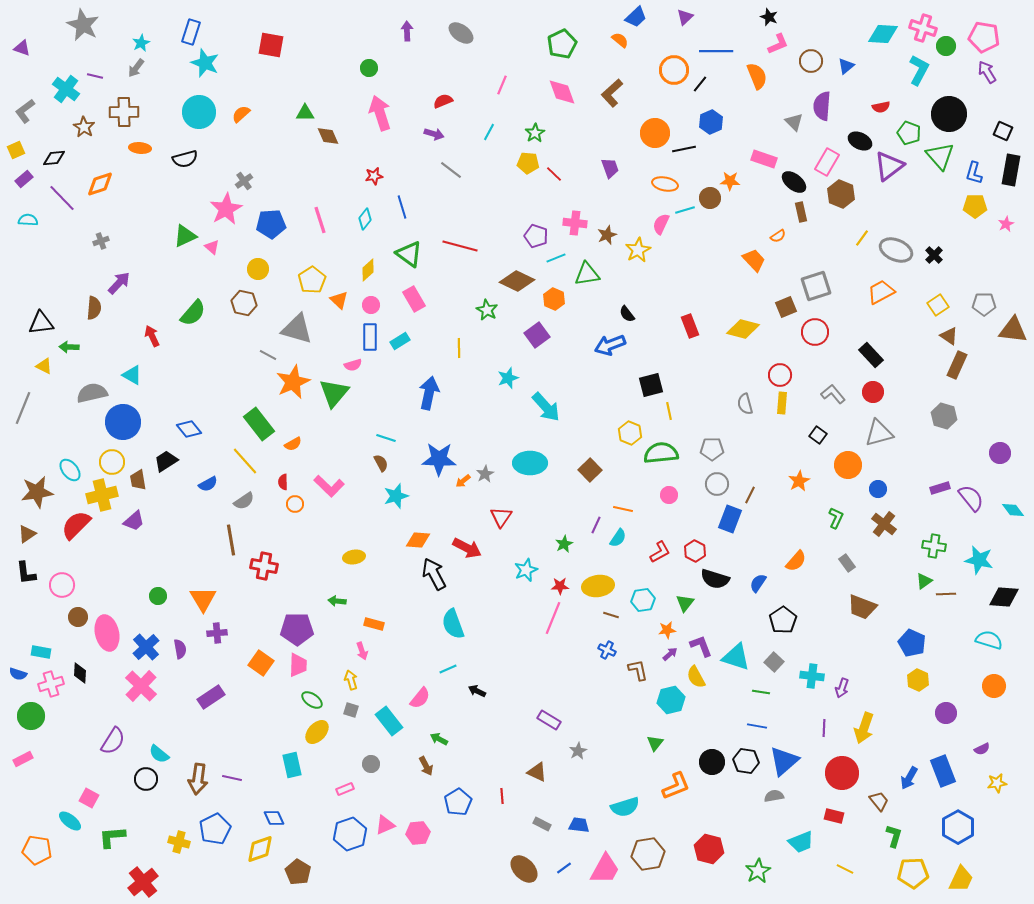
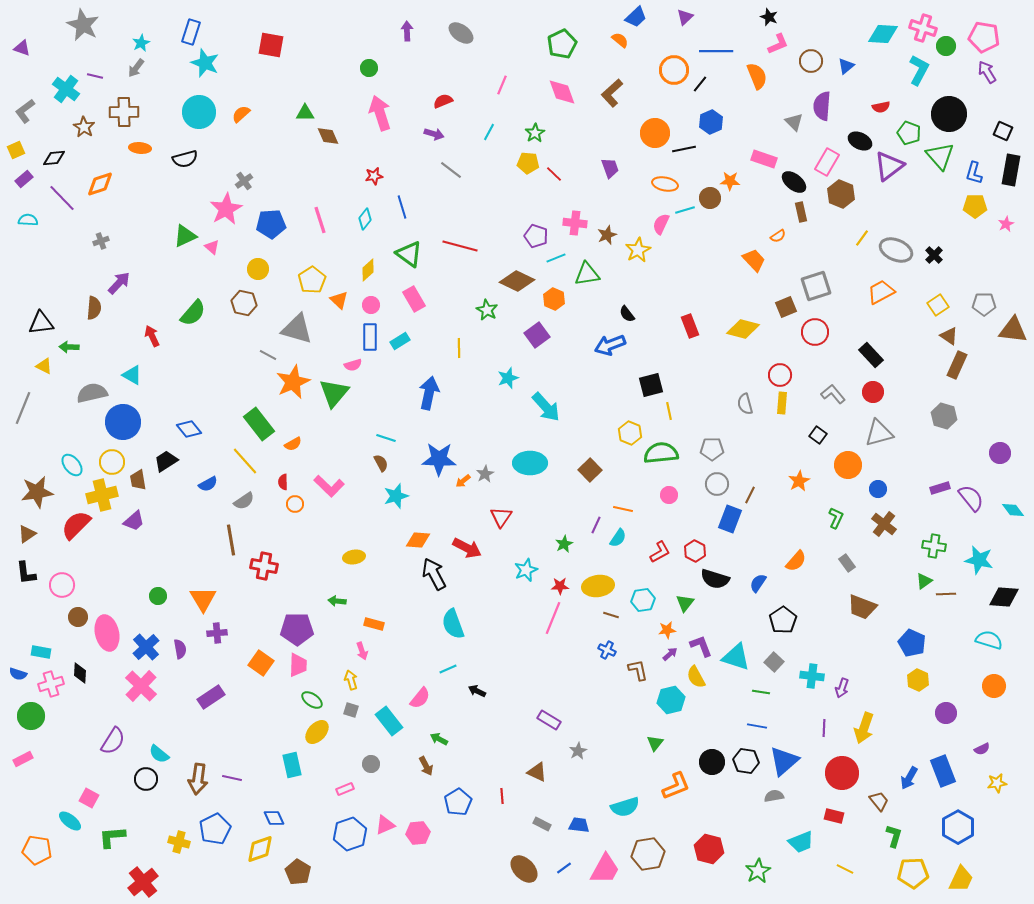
cyan ellipse at (70, 470): moved 2 px right, 5 px up
